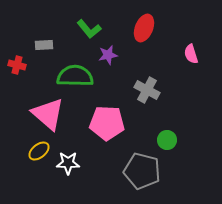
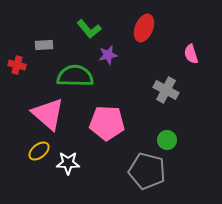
gray cross: moved 19 px right
gray pentagon: moved 5 px right
